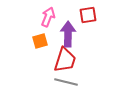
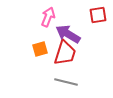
red square: moved 10 px right
purple arrow: rotated 60 degrees counterclockwise
orange square: moved 8 px down
red trapezoid: moved 7 px up
